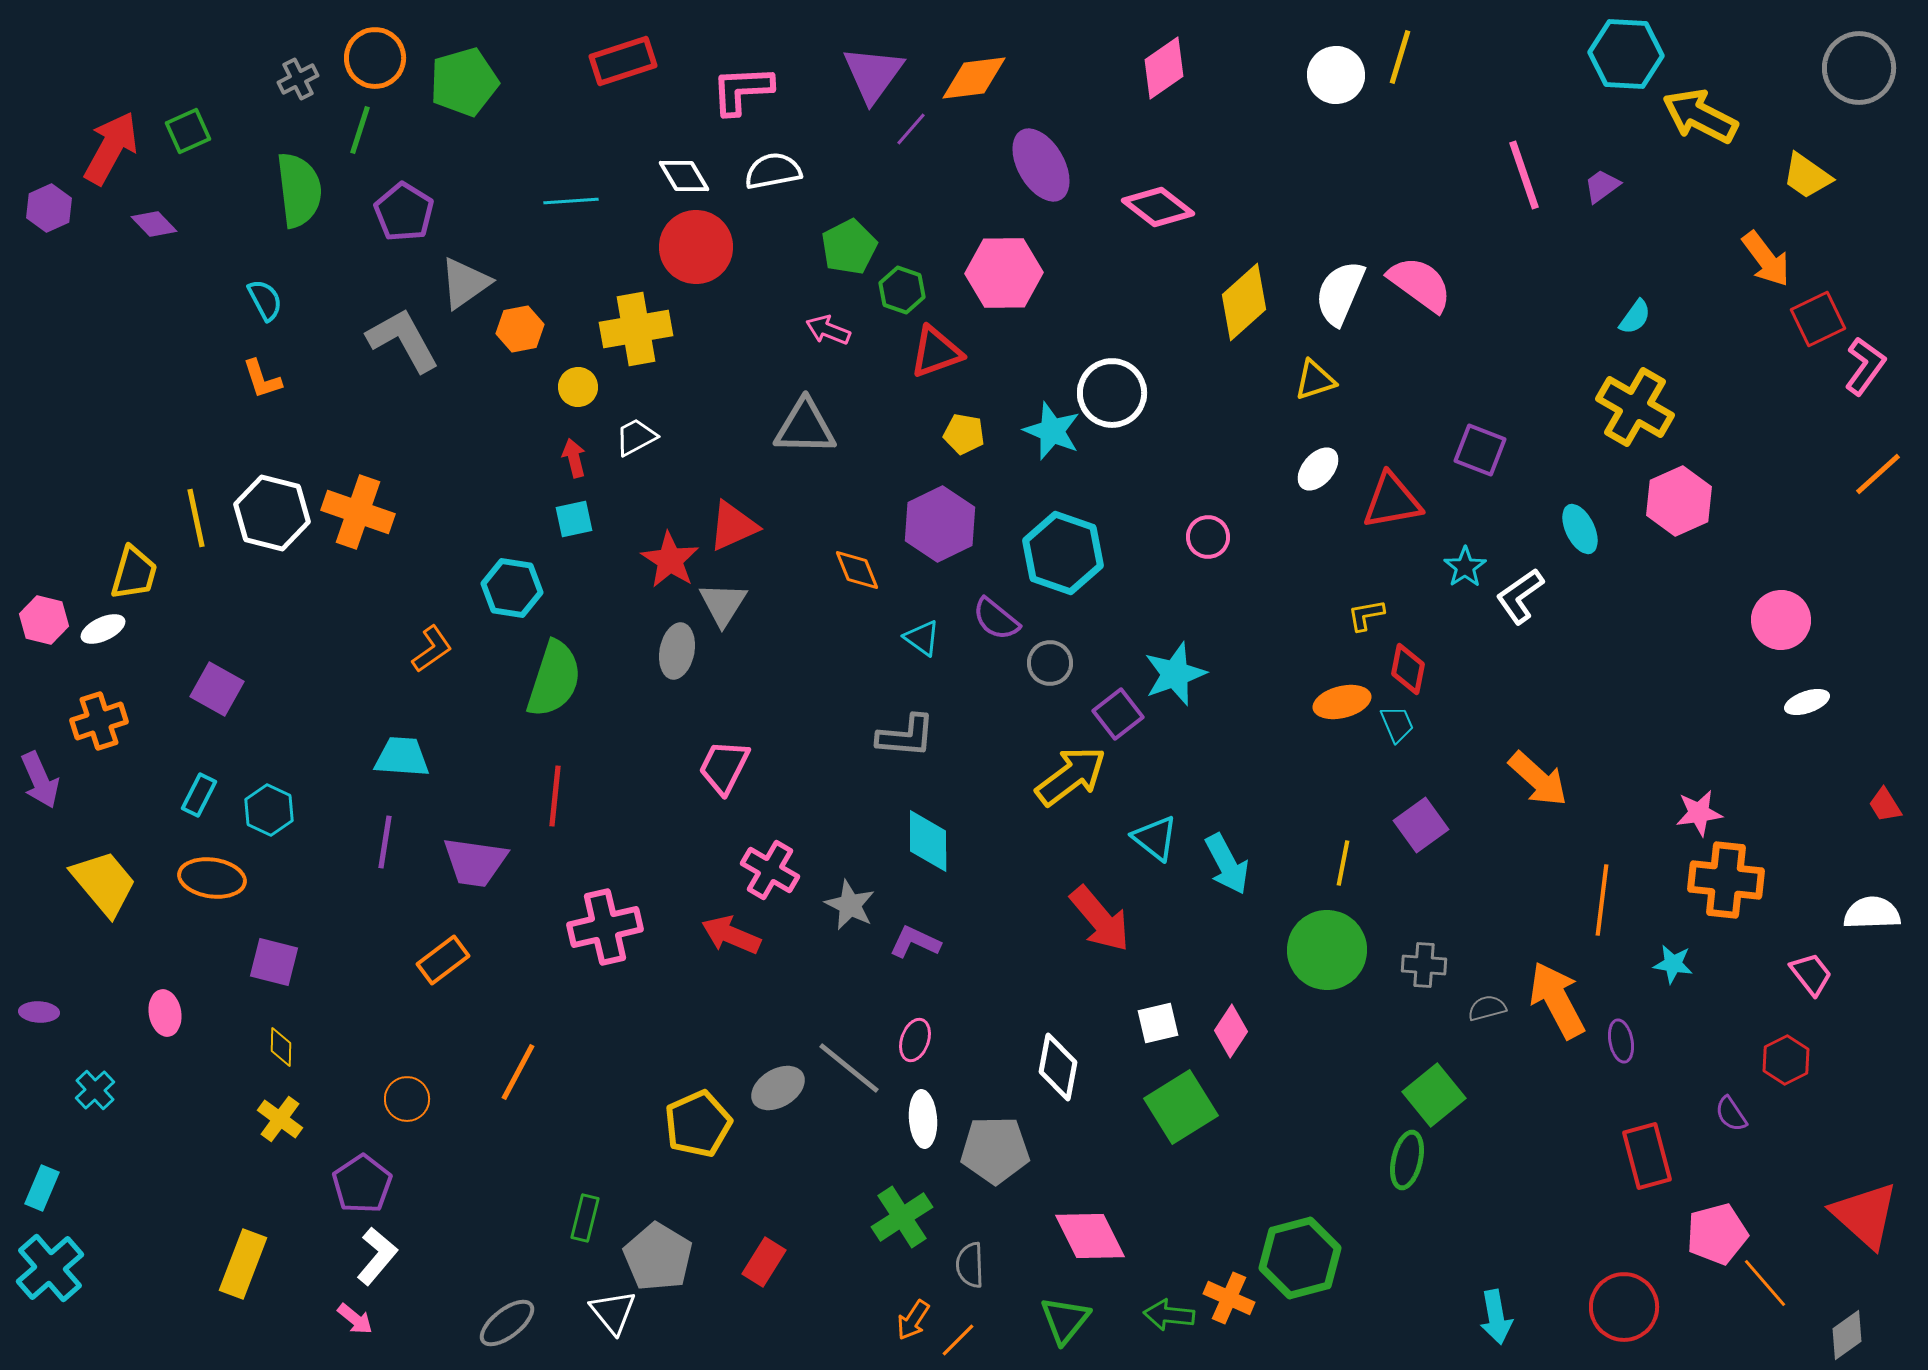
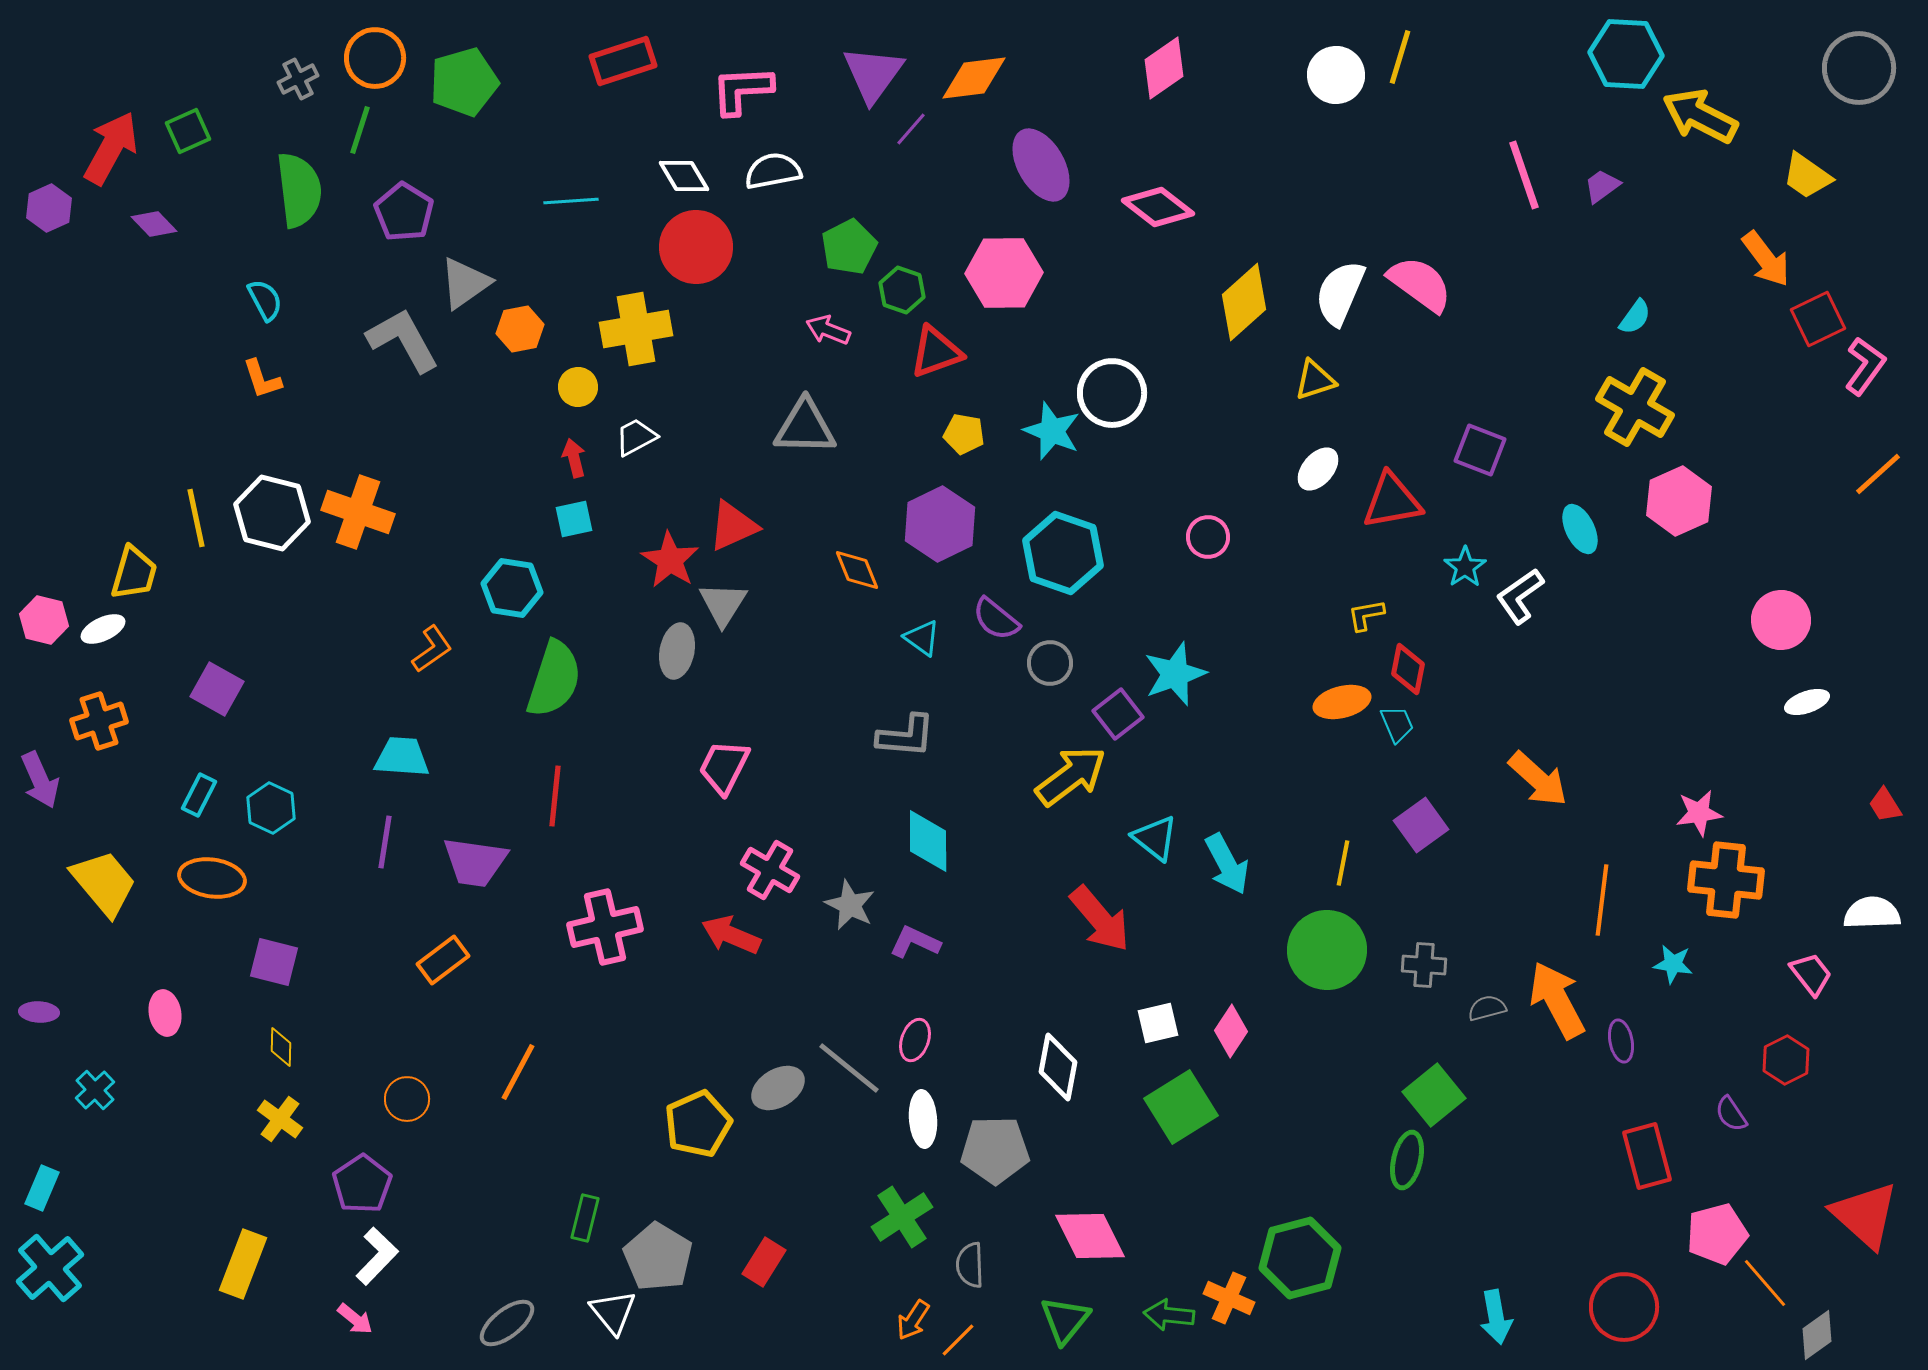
cyan hexagon at (269, 810): moved 2 px right, 2 px up
white L-shape at (377, 1256): rotated 4 degrees clockwise
gray diamond at (1847, 1335): moved 30 px left
